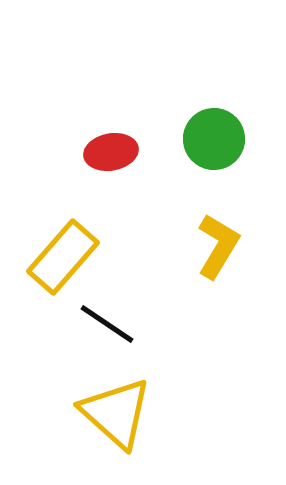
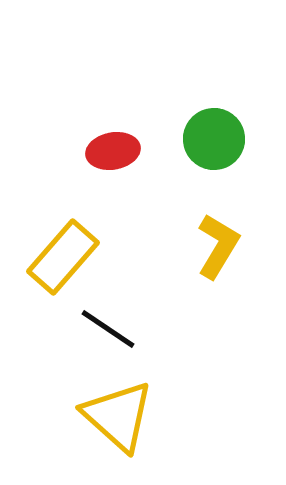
red ellipse: moved 2 px right, 1 px up
black line: moved 1 px right, 5 px down
yellow triangle: moved 2 px right, 3 px down
